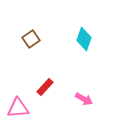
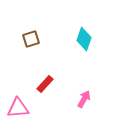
brown square: rotated 18 degrees clockwise
red rectangle: moved 3 px up
pink arrow: rotated 90 degrees counterclockwise
